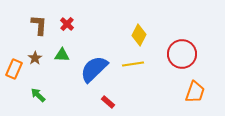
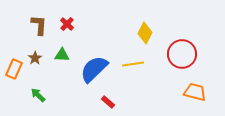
yellow diamond: moved 6 px right, 2 px up
orange trapezoid: rotated 95 degrees counterclockwise
